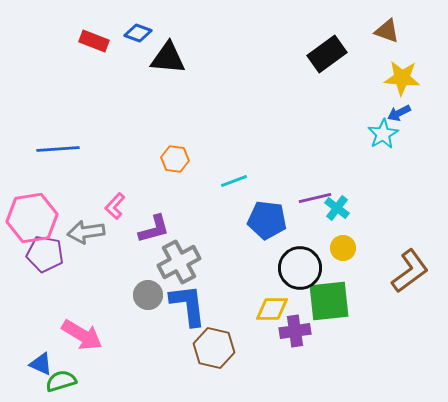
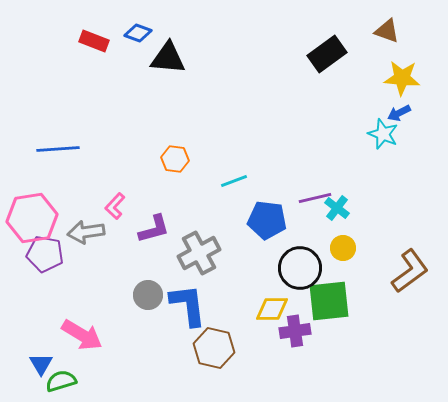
cyan star: rotated 20 degrees counterclockwise
gray cross: moved 20 px right, 9 px up
blue triangle: rotated 35 degrees clockwise
